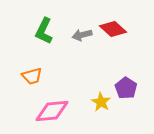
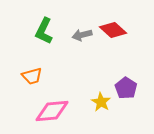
red diamond: moved 1 px down
